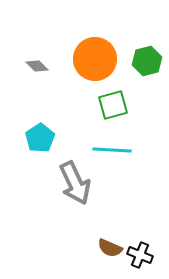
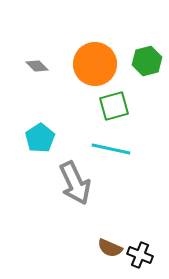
orange circle: moved 5 px down
green square: moved 1 px right, 1 px down
cyan line: moved 1 px left, 1 px up; rotated 9 degrees clockwise
